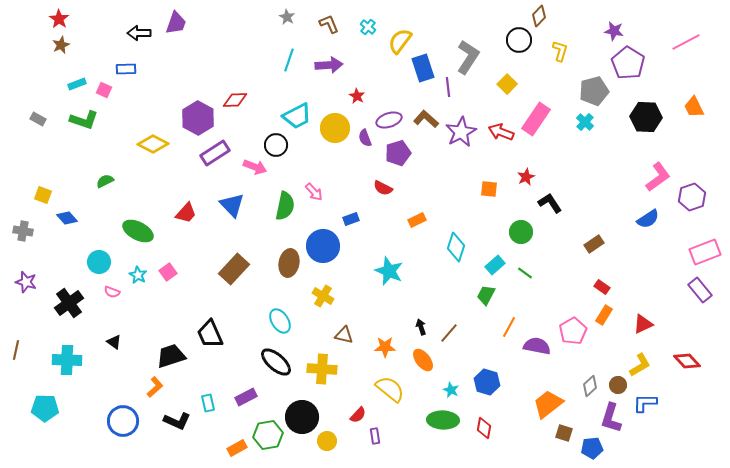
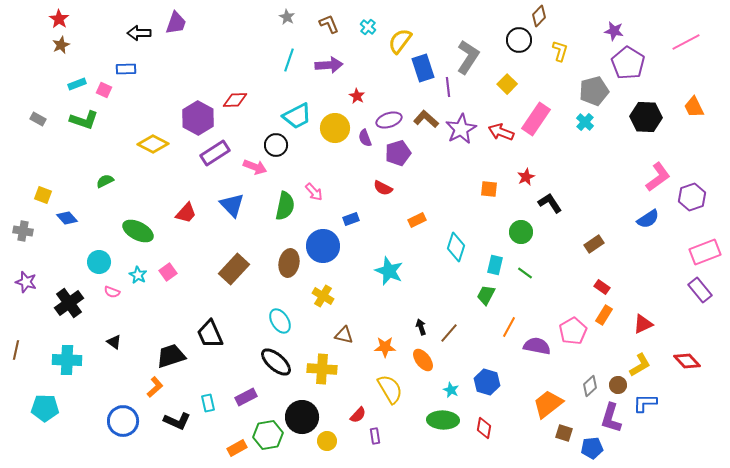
purple star at (461, 132): moved 3 px up
cyan rectangle at (495, 265): rotated 36 degrees counterclockwise
yellow semicircle at (390, 389): rotated 20 degrees clockwise
